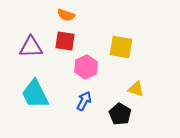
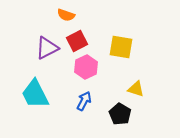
red square: moved 12 px right; rotated 35 degrees counterclockwise
purple triangle: moved 16 px right, 1 px down; rotated 25 degrees counterclockwise
